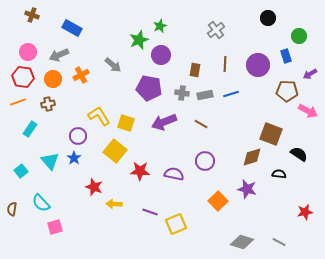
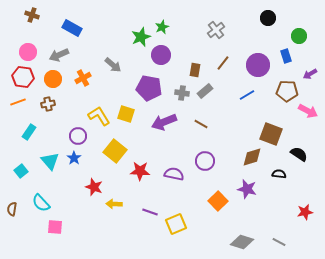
green star at (160, 26): moved 2 px right, 1 px down
green star at (139, 40): moved 2 px right, 3 px up
brown line at (225, 64): moved 2 px left, 1 px up; rotated 35 degrees clockwise
orange cross at (81, 75): moved 2 px right, 3 px down
blue line at (231, 94): moved 16 px right, 1 px down; rotated 14 degrees counterclockwise
gray rectangle at (205, 95): moved 4 px up; rotated 28 degrees counterclockwise
yellow square at (126, 123): moved 9 px up
cyan rectangle at (30, 129): moved 1 px left, 3 px down
pink square at (55, 227): rotated 21 degrees clockwise
